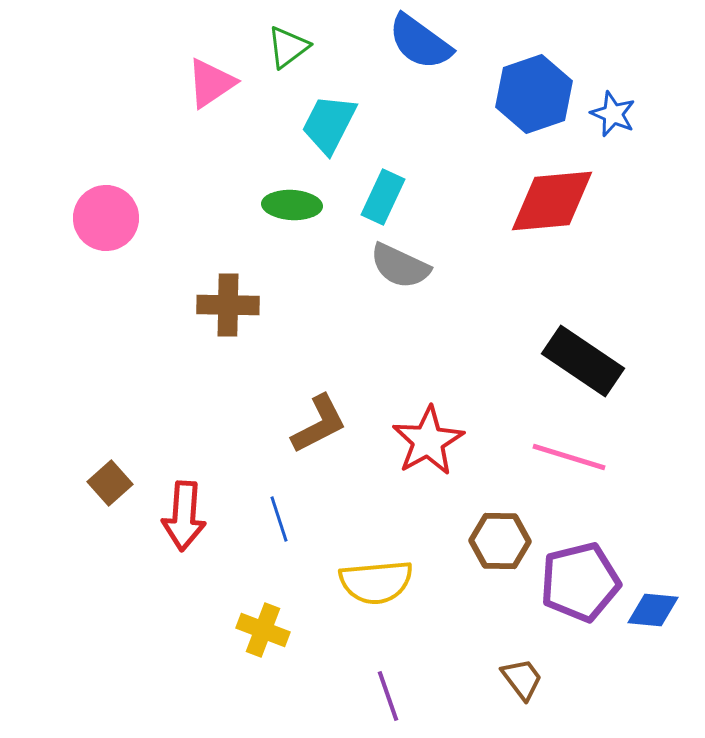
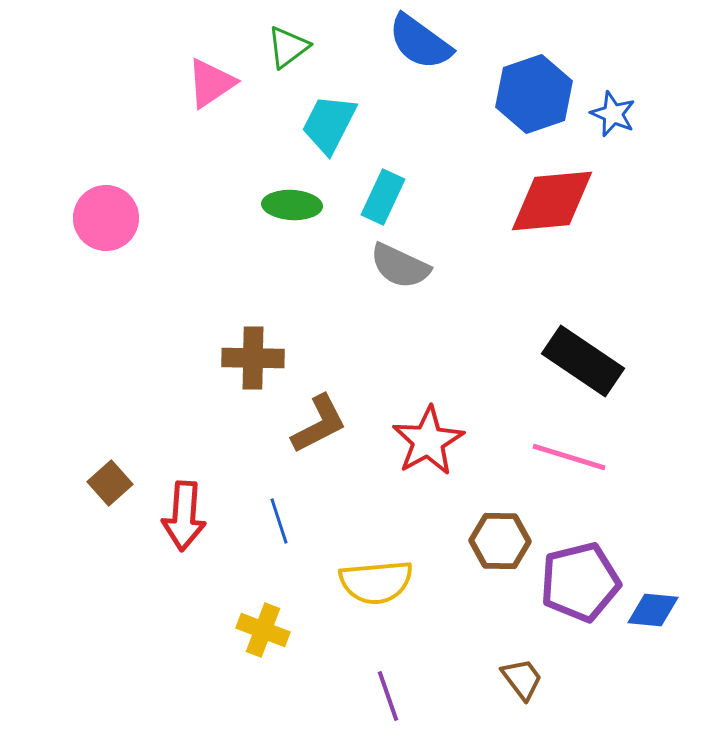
brown cross: moved 25 px right, 53 px down
blue line: moved 2 px down
